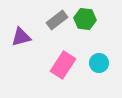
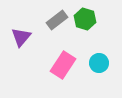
green hexagon: rotated 10 degrees clockwise
purple triangle: rotated 35 degrees counterclockwise
